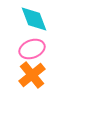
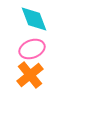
orange cross: moved 2 px left
